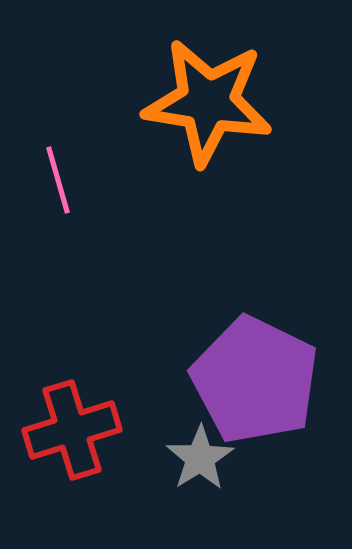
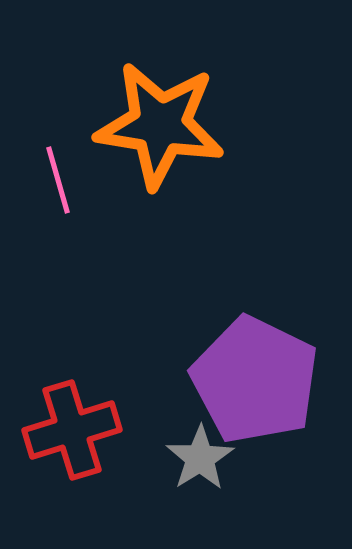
orange star: moved 48 px left, 23 px down
